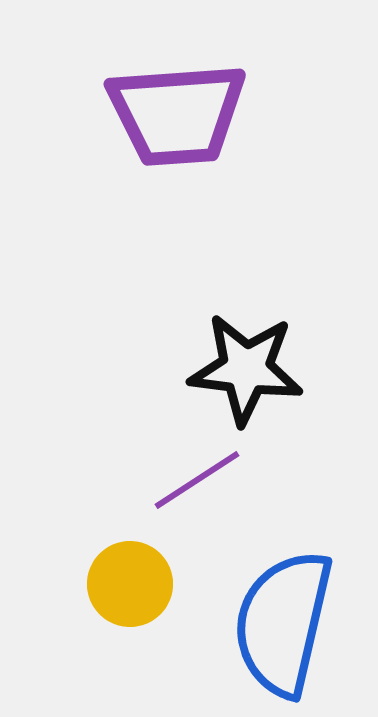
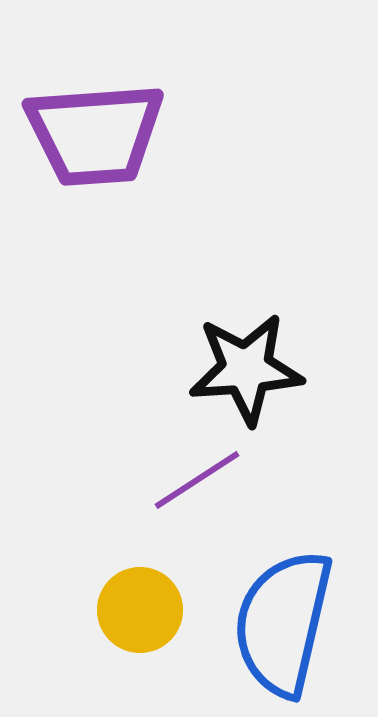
purple trapezoid: moved 82 px left, 20 px down
black star: rotated 11 degrees counterclockwise
yellow circle: moved 10 px right, 26 px down
